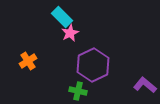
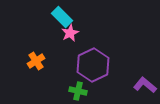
orange cross: moved 8 px right
